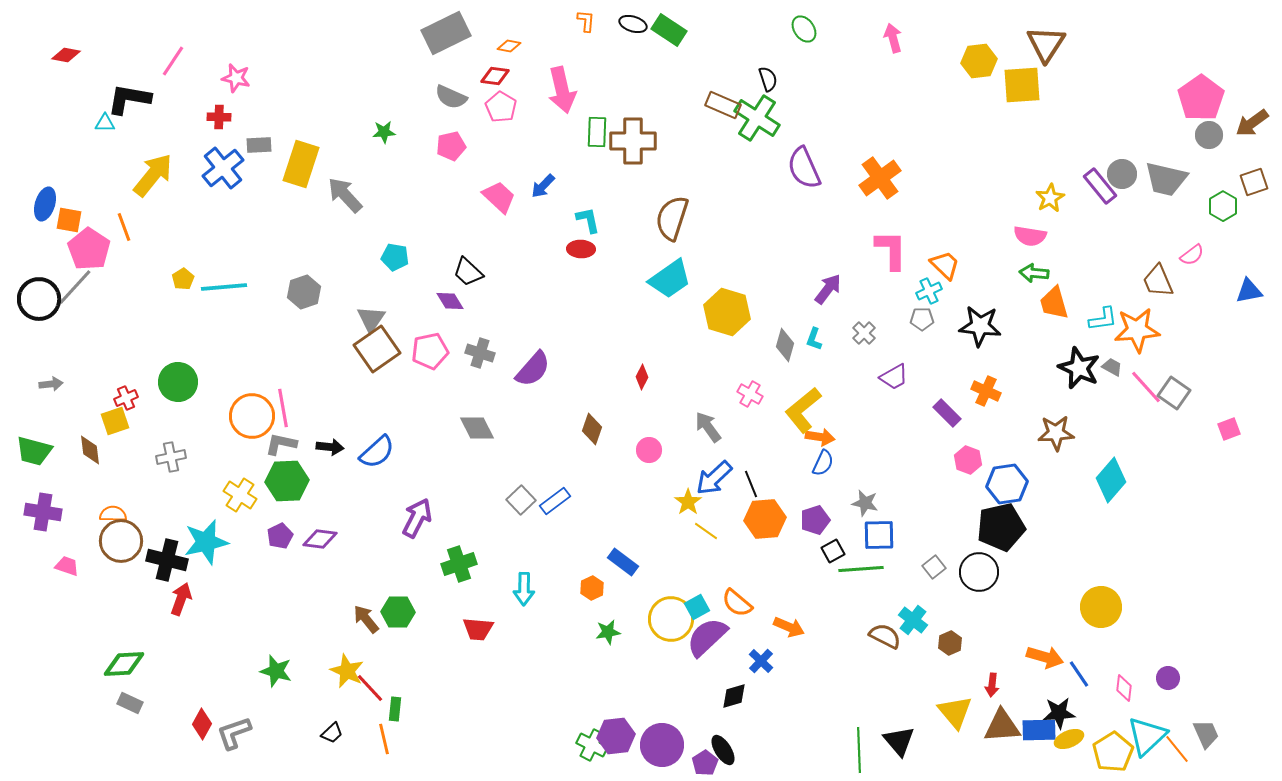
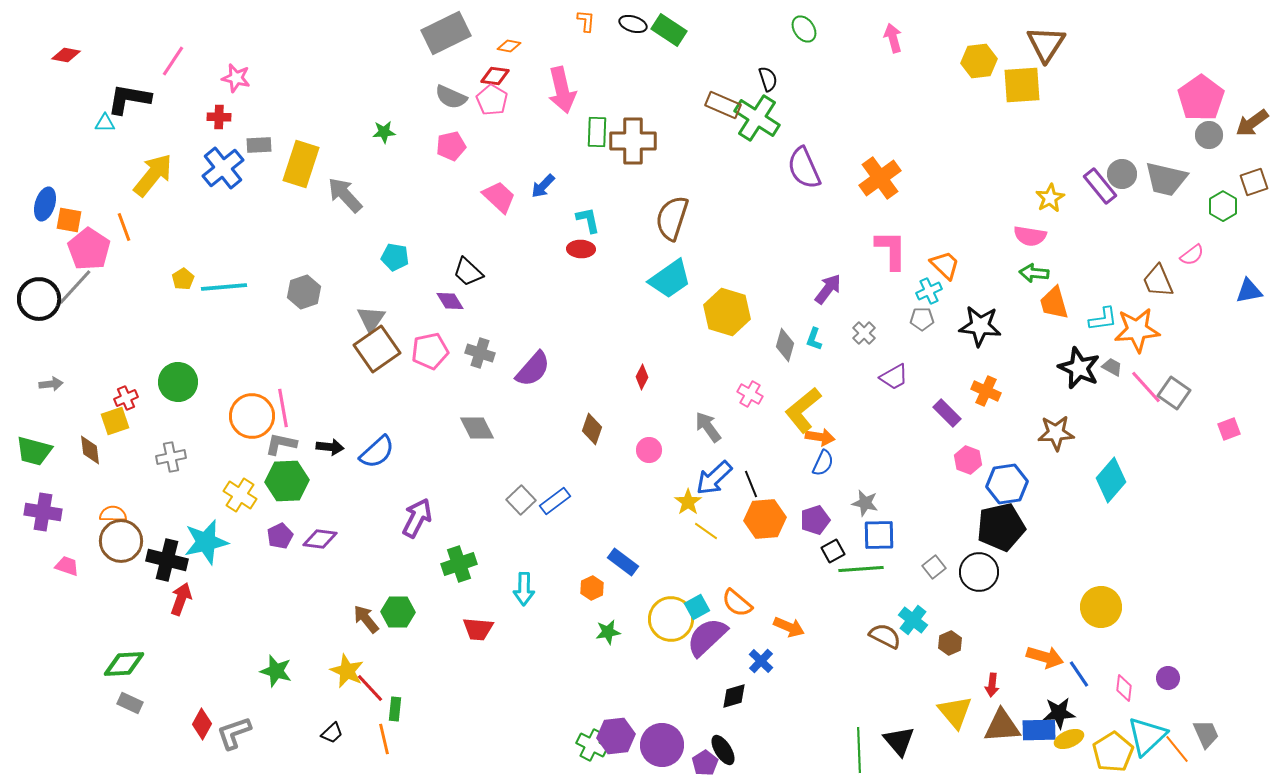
pink pentagon at (501, 107): moved 9 px left, 7 px up
